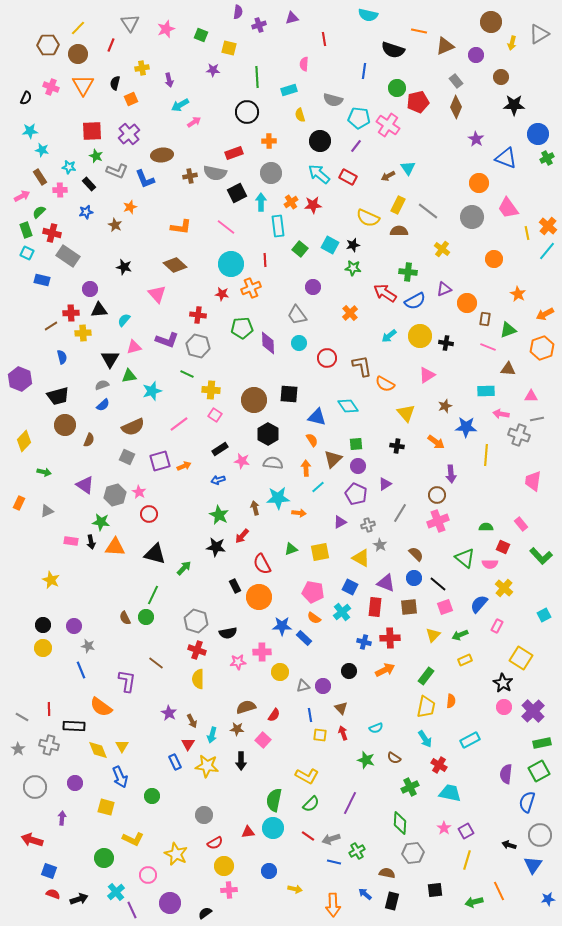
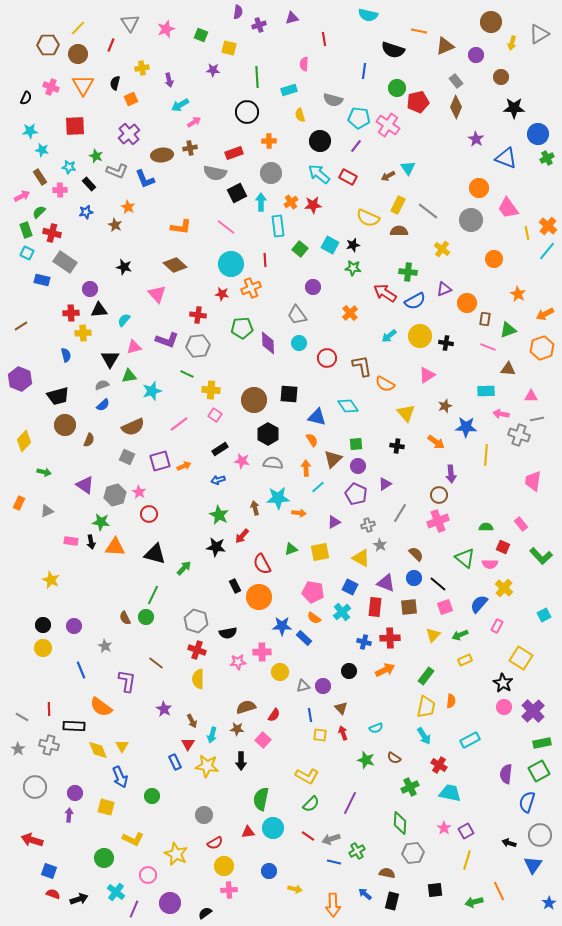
black star at (514, 105): moved 3 px down
red square at (92, 131): moved 17 px left, 5 px up
brown cross at (190, 176): moved 28 px up
orange circle at (479, 183): moved 5 px down
orange star at (130, 207): moved 2 px left; rotated 24 degrees counterclockwise
gray circle at (472, 217): moved 1 px left, 3 px down
gray rectangle at (68, 256): moved 3 px left, 6 px down
brown line at (51, 326): moved 30 px left
gray hexagon at (198, 346): rotated 20 degrees counterclockwise
blue semicircle at (62, 357): moved 4 px right, 2 px up
brown circle at (437, 495): moved 2 px right
purple triangle at (340, 522): moved 6 px left
gray star at (88, 646): moved 17 px right; rotated 16 degrees clockwise
purple star at (169, 713): moved 5 px left, 4 px up
cyan arrow at (425, 739): moved 1 px left, 3 px up
purple circle at (75, 783): moved 10 px down
green semicircle at (274, 800): moved 13 px left, 1 px up
purple arrow at (62, 818): moved 7 px right, 3 px up
black arrow at (509, 845): moved 2 px up
cyan cross at (116, 892): rotated 12 degrees counterclockwise
blue star at (548, 899): moved 1 px right, 4 px down; rotated 24 degrees counterclockwise
purple line at (132, 910): moved 2 px right, 1 px up; rotated 48 degrees clockwise
